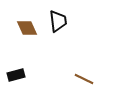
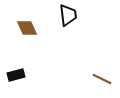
black trapezoid: moved 10 px right, 6 px up
brown line: moved 18 px right
